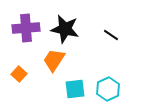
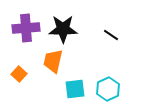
black star: moved 2 px left; rotated 12 degrees counterclockwise
orange trapezoid: moved 1 px left, 1 px down; rotated 20 degrees counterclockwise
